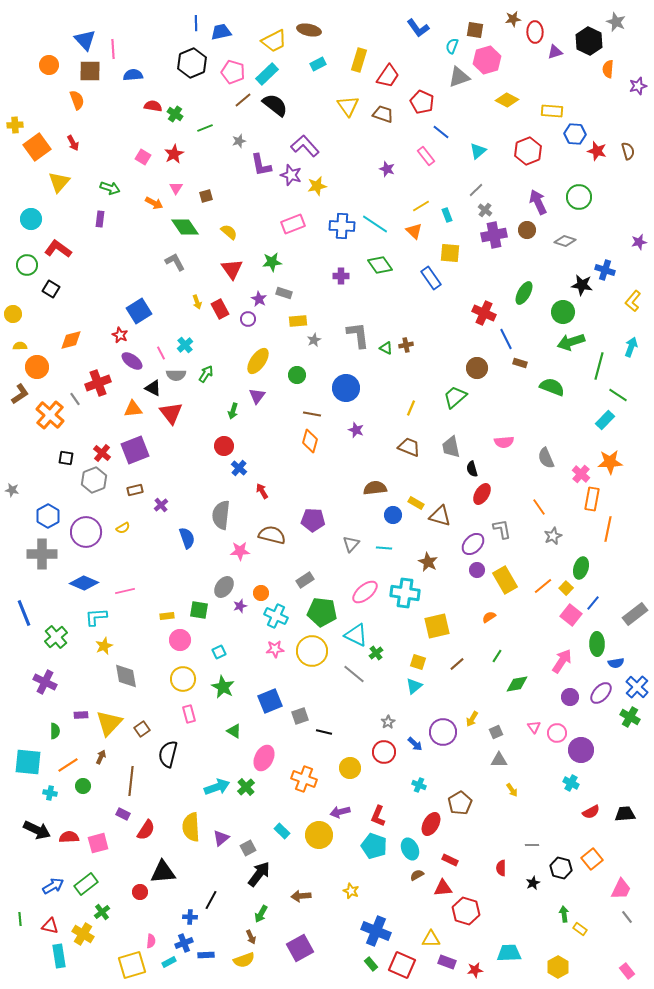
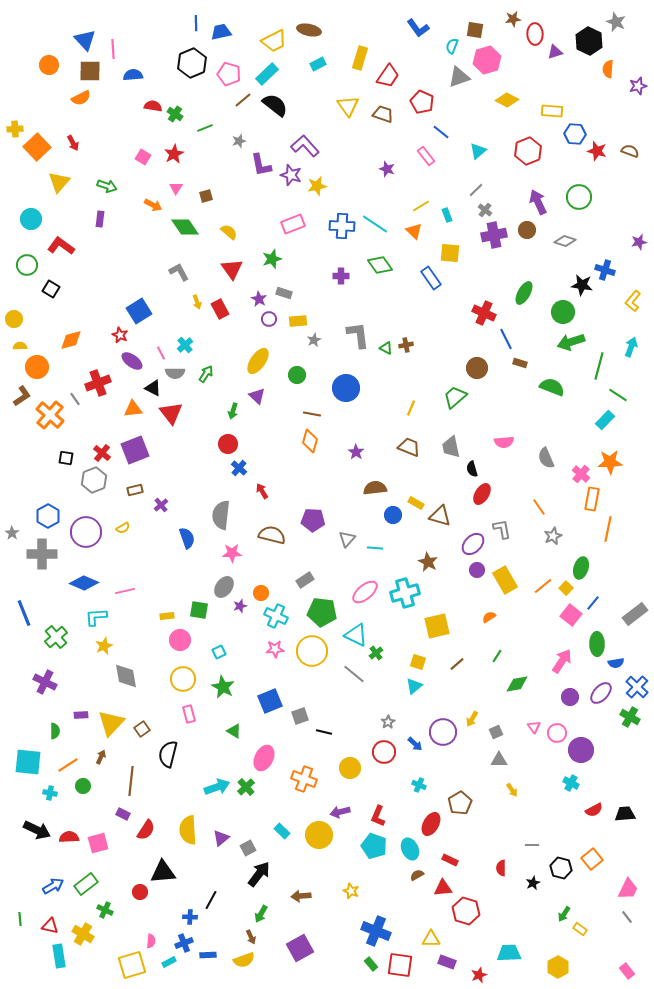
red ellipse at (535, 32): moved 2 px down
yellow rectangle at (359, 60): moved 1 px right, 2 px up
pink pentagon at (233, 72): moved 4 px left, 2 px down
orange semicircle at (77, 100): moved 4 px right, 2 px up; rotated 84 degrees clockwise
yellow cross at (15, 125): moved 4 px down
orange square at (37, 147): rotated 8 degrees counterclockwise
brown semicircle at (628, 151): moved 2 px right; rotated 54 degrees counterclockwise
green arrow at (110, 188): moved 3 px left, 2 px up
orange arrow at (154, 203): moved 1 px left, 2 px down
red L-shape at (58, 249): moved 3 px right, 3 px up
gray L-shape at (175, 262): moved 4 px right, 10 px down
green star at (272, 262): moved 3 px up; rotated 12 degrees counterclockwise
yellow circle at (13, 314): moved 1 px right, 5 px down
purple circle at (248, 319): moved 21 px right
gray semicircle at (176, 375): moved 1 px left, 2 px up
brown L-shape at (20, 394): moved 2 px right, 2 px down
purple triangle at (257, 396): rotated 24 degrees counterclockwise
purple star at (356, 430): moved 22 px down; rotated 14 degrees clockwise
red circle at (224, 446): moved 4 px right, 2 px up
gray star at (12, 490): moved 43 px down; rotated 24 degrees clockwise
gray triangle at (351, 544): moved 4 px left, 5 px up
cyan line at (384, 548): moved 9 px left
pink star at (240, 551): moved 8 px left, 2 px down
cyan cross at (405, 593): rotated 24 degrees counterclockwise
yellow triangle at (109, 723): moved 2 px right
red semicircle at (591, 812): moved 3 px right, 2 px up
yellow semicircle at (191, 827): moved 3 px left, 3 px down
pink trapezoid at (621, 889): moved 7 px right
green cross at (102, 912): moved 3 px right, 2 px up; rotated 28 degrees counterclockwise
green arrow at (564, 914): rotated 140 degrees counterclockwise
blue rectangle at (206, 955): moved 2 px right
red square at (402, 965): moved 2 px left; rotated 16 degrees counterclockwise
red star at (475, 970): moved 4 px right, 5 px down; rotated 14 degrees counterclockwise
